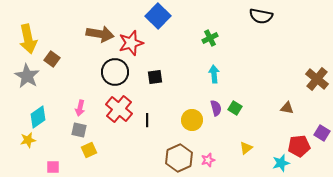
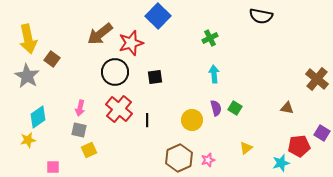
brown arrow: rotated 132 degrees clockwise
